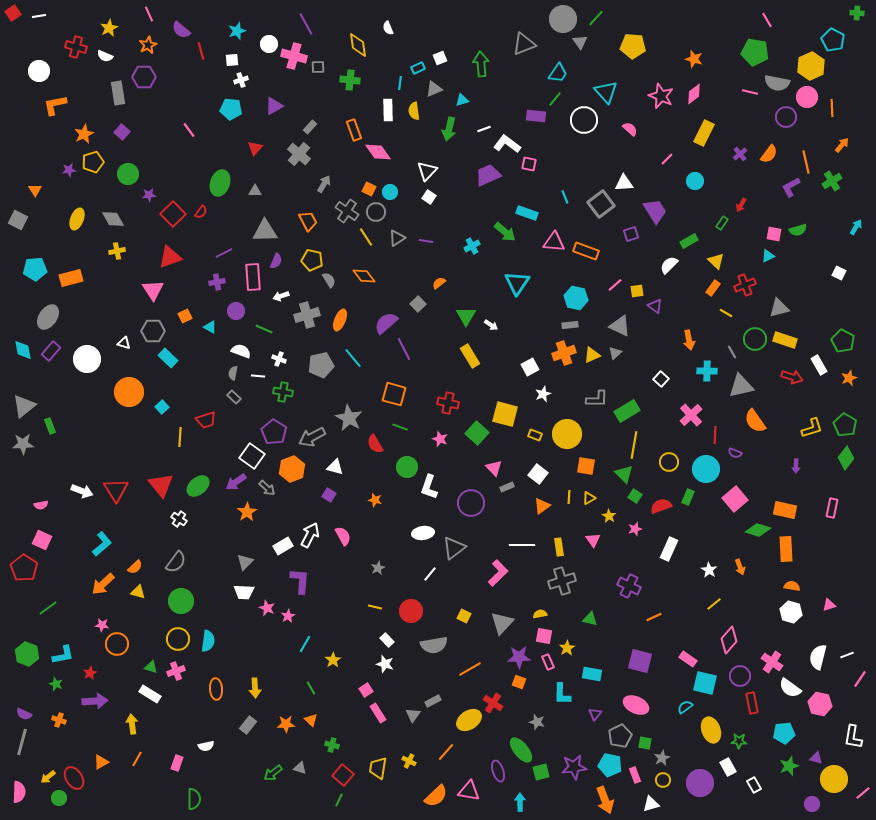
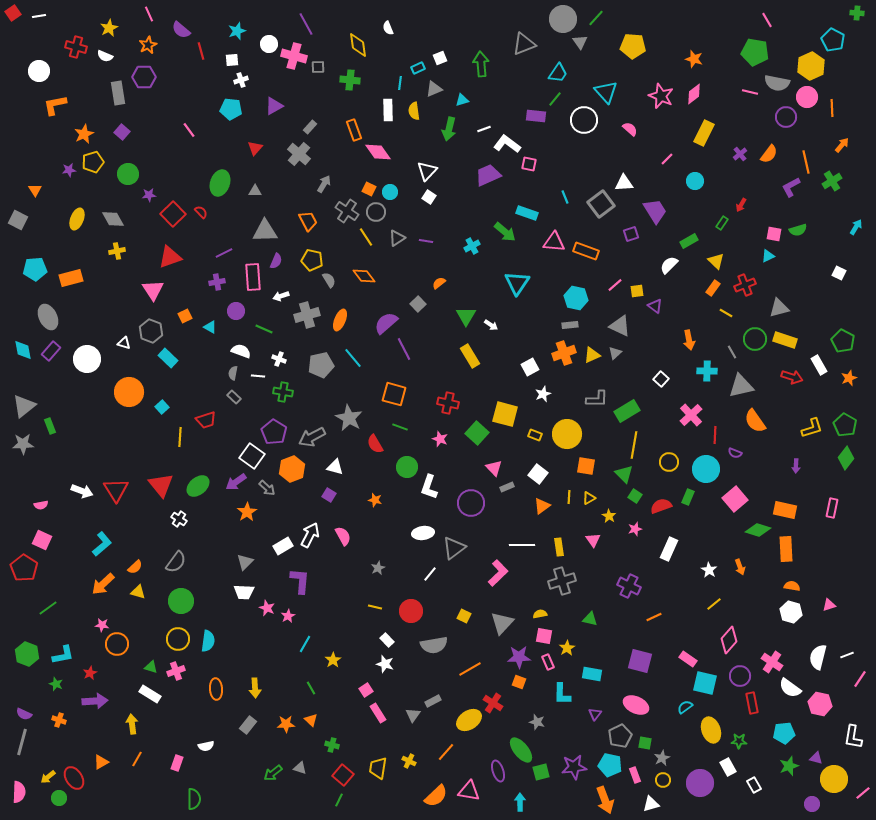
red semicircle at (201, 212): rotated 80 degrees counterclockwise
gray ellipse at (48, 317): rotated 60 degrees counterclockwise
gray hexagon at (153, 331): moved 2 px left; rotated 20 degrees clockwise
